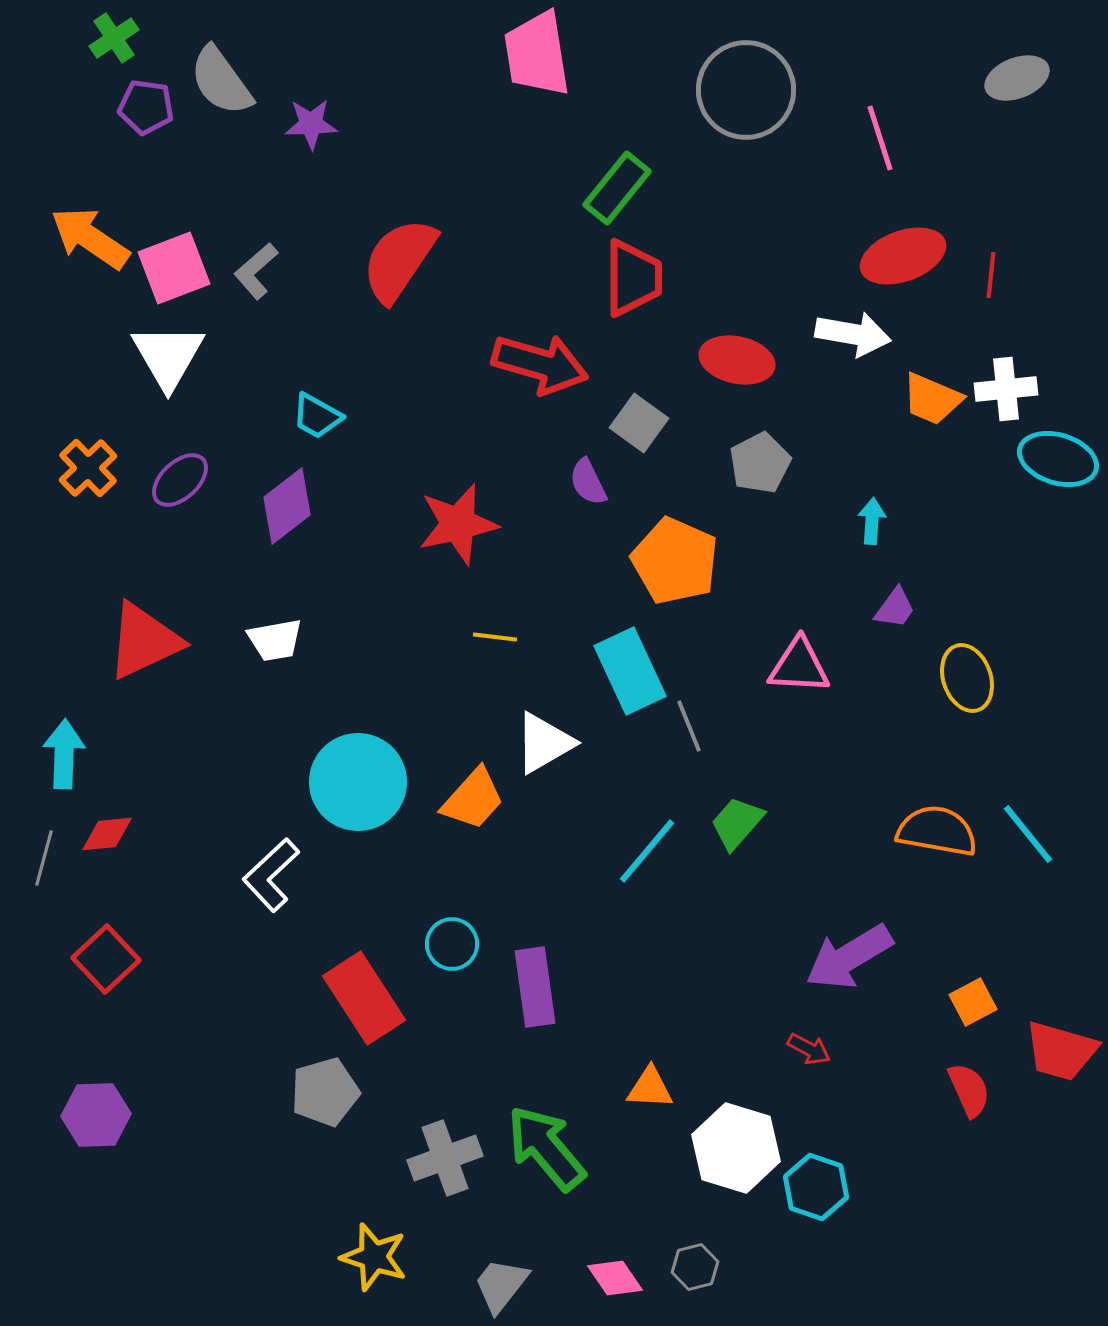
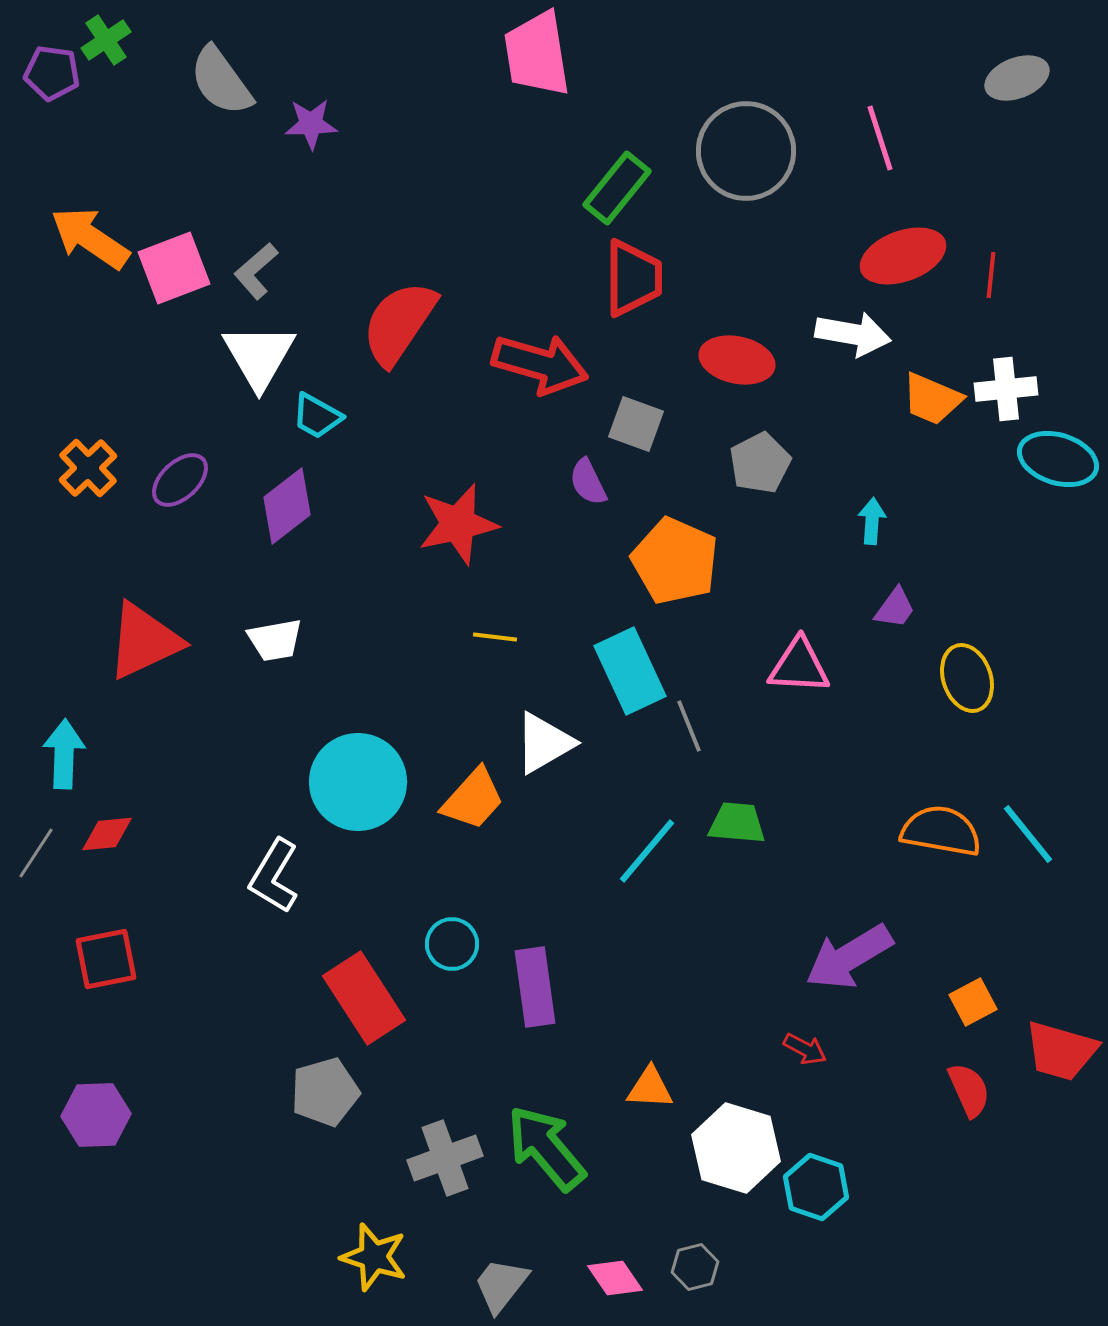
green cross at (114, 38): moved 8 px left, 2 px down
gray circle at (746, 90): moved 61 px down
purple pentagon at (146, 107): moved 94 px left, 34 px up
red semicircle at (399, 260): moved 63 px down
white triangle at (168, 356): moved 91 px right
gray square at (639, 423): moved 3 px left, 1 px down; rotated 16 degrees counterclockwise
green trapezoid at (737, 823): rotated 54 degrees clockwise
orange semicircle at (937, 831): moved 4 px right
gray line at (44, 858): moved 8 px left, 5 px up; rotated 18 degrees clockwise
white L-shape at (271, 875): moved 3 px right, 1 px down; rotated 16 degrees counterclockwise
red square at (106, 959): rotated 32 degrees clockwise
red arrow at (809, 1049): moved 4 px left
